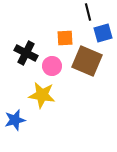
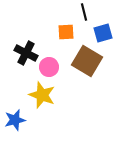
black line: moved 4 px left
orange square: moved 1 px right, 6 px up
brown square: rotated 8 degrees clockwise
pink circle: moved 3 px left, 1 px down
yellow star: rotated 12 degrees clockwise
